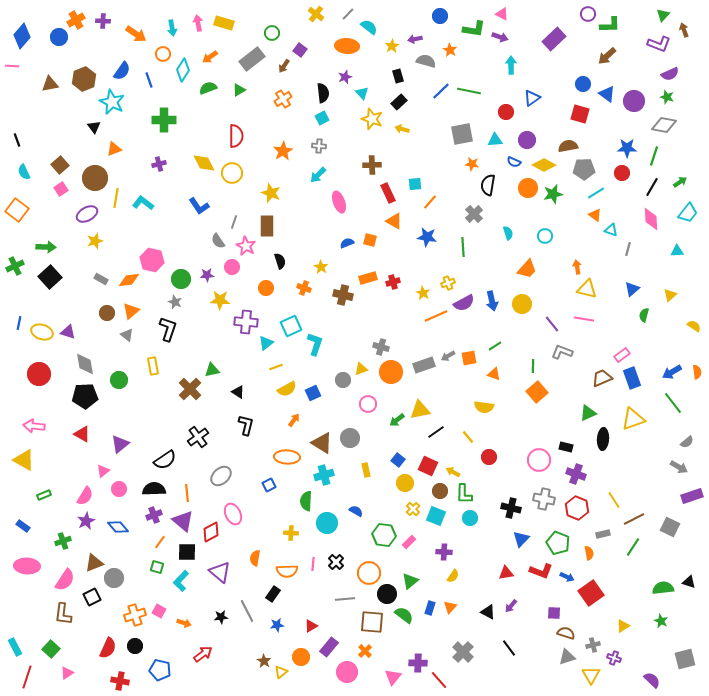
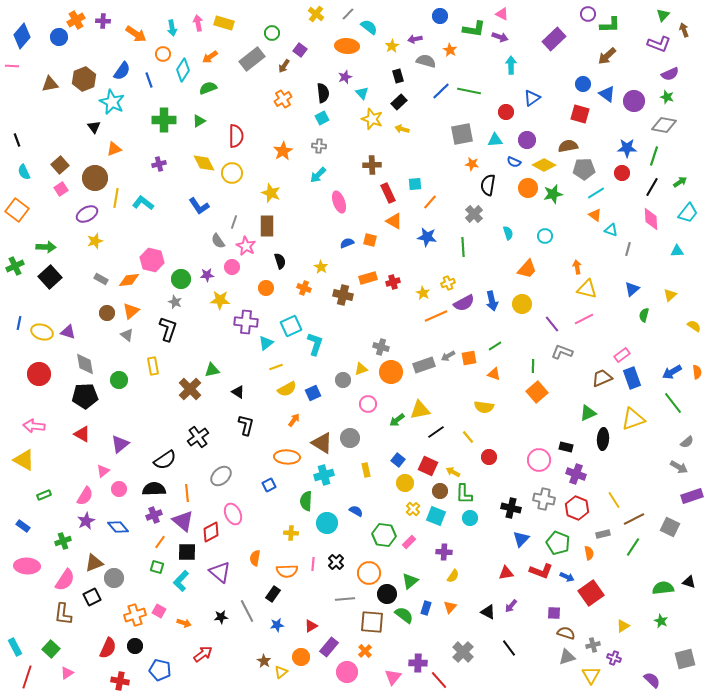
green triangle at (239, 90): moved 40 px left, 31 px down
pink line at (584, 319): rotated 36 degrees counterclockwise
blue rectangle at (430, 608): moved 4 px left
